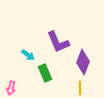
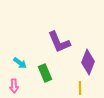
purple L-shape: moved 1 px right
cyan arrow: moved 8 px left, 8 px down
purple diamond: moved 5 px right
pink arrow: moved 3 px right, 2 px up; rotated 16 degrees counterclockwise
